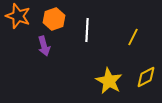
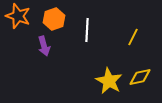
yellow diamond: moved 6 px left; rotated 15 degrees clockwise
